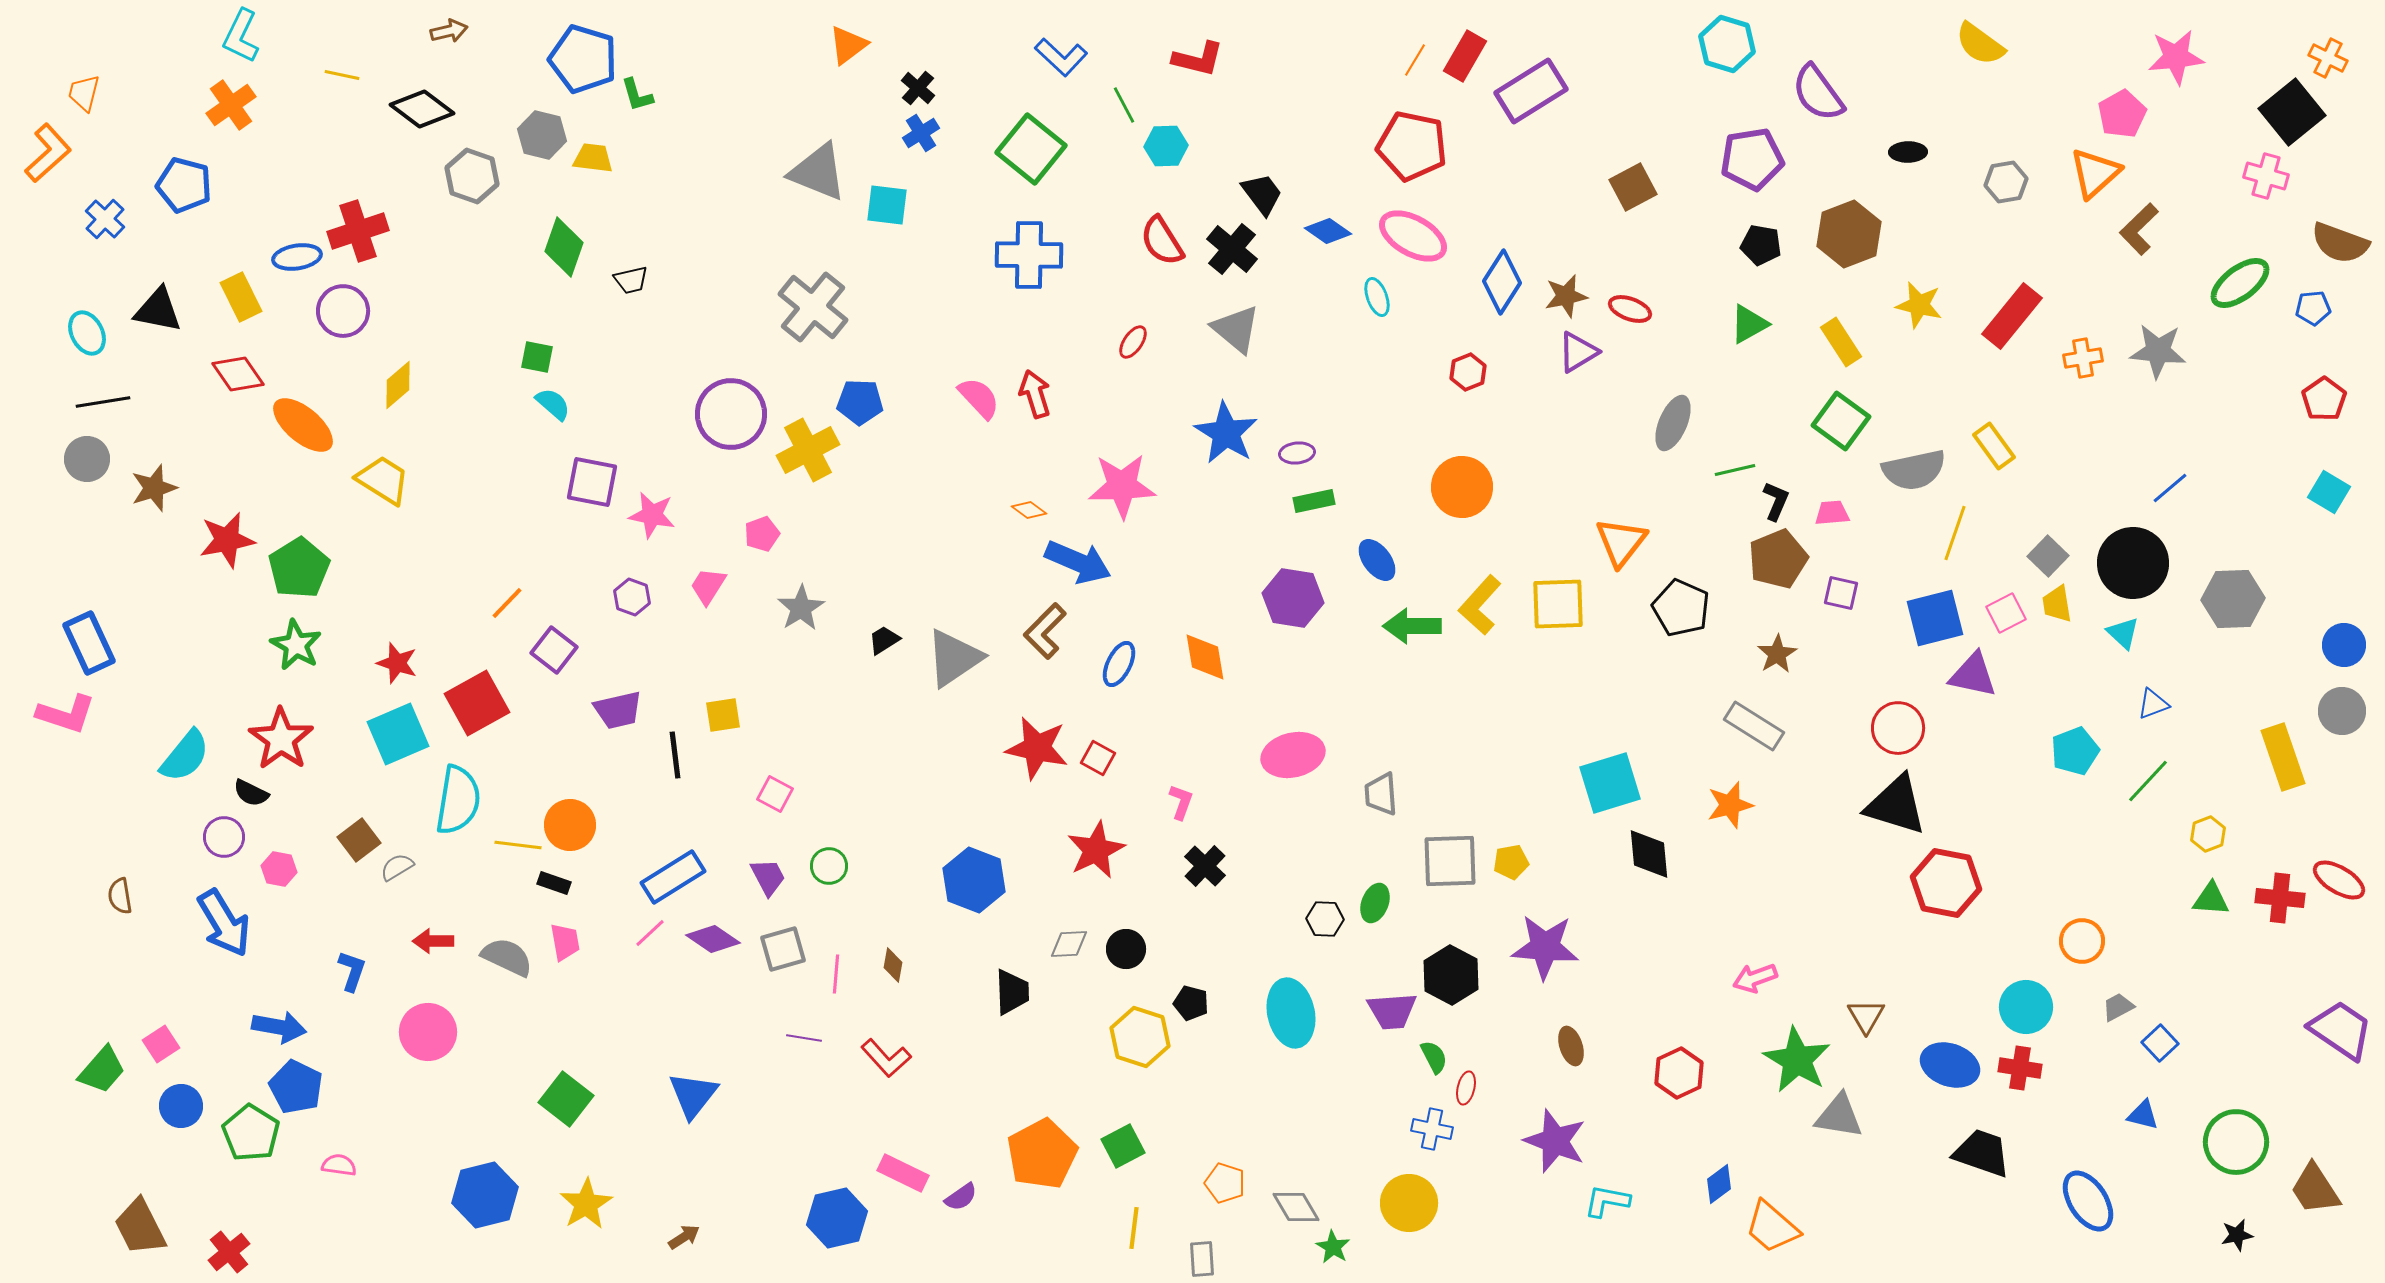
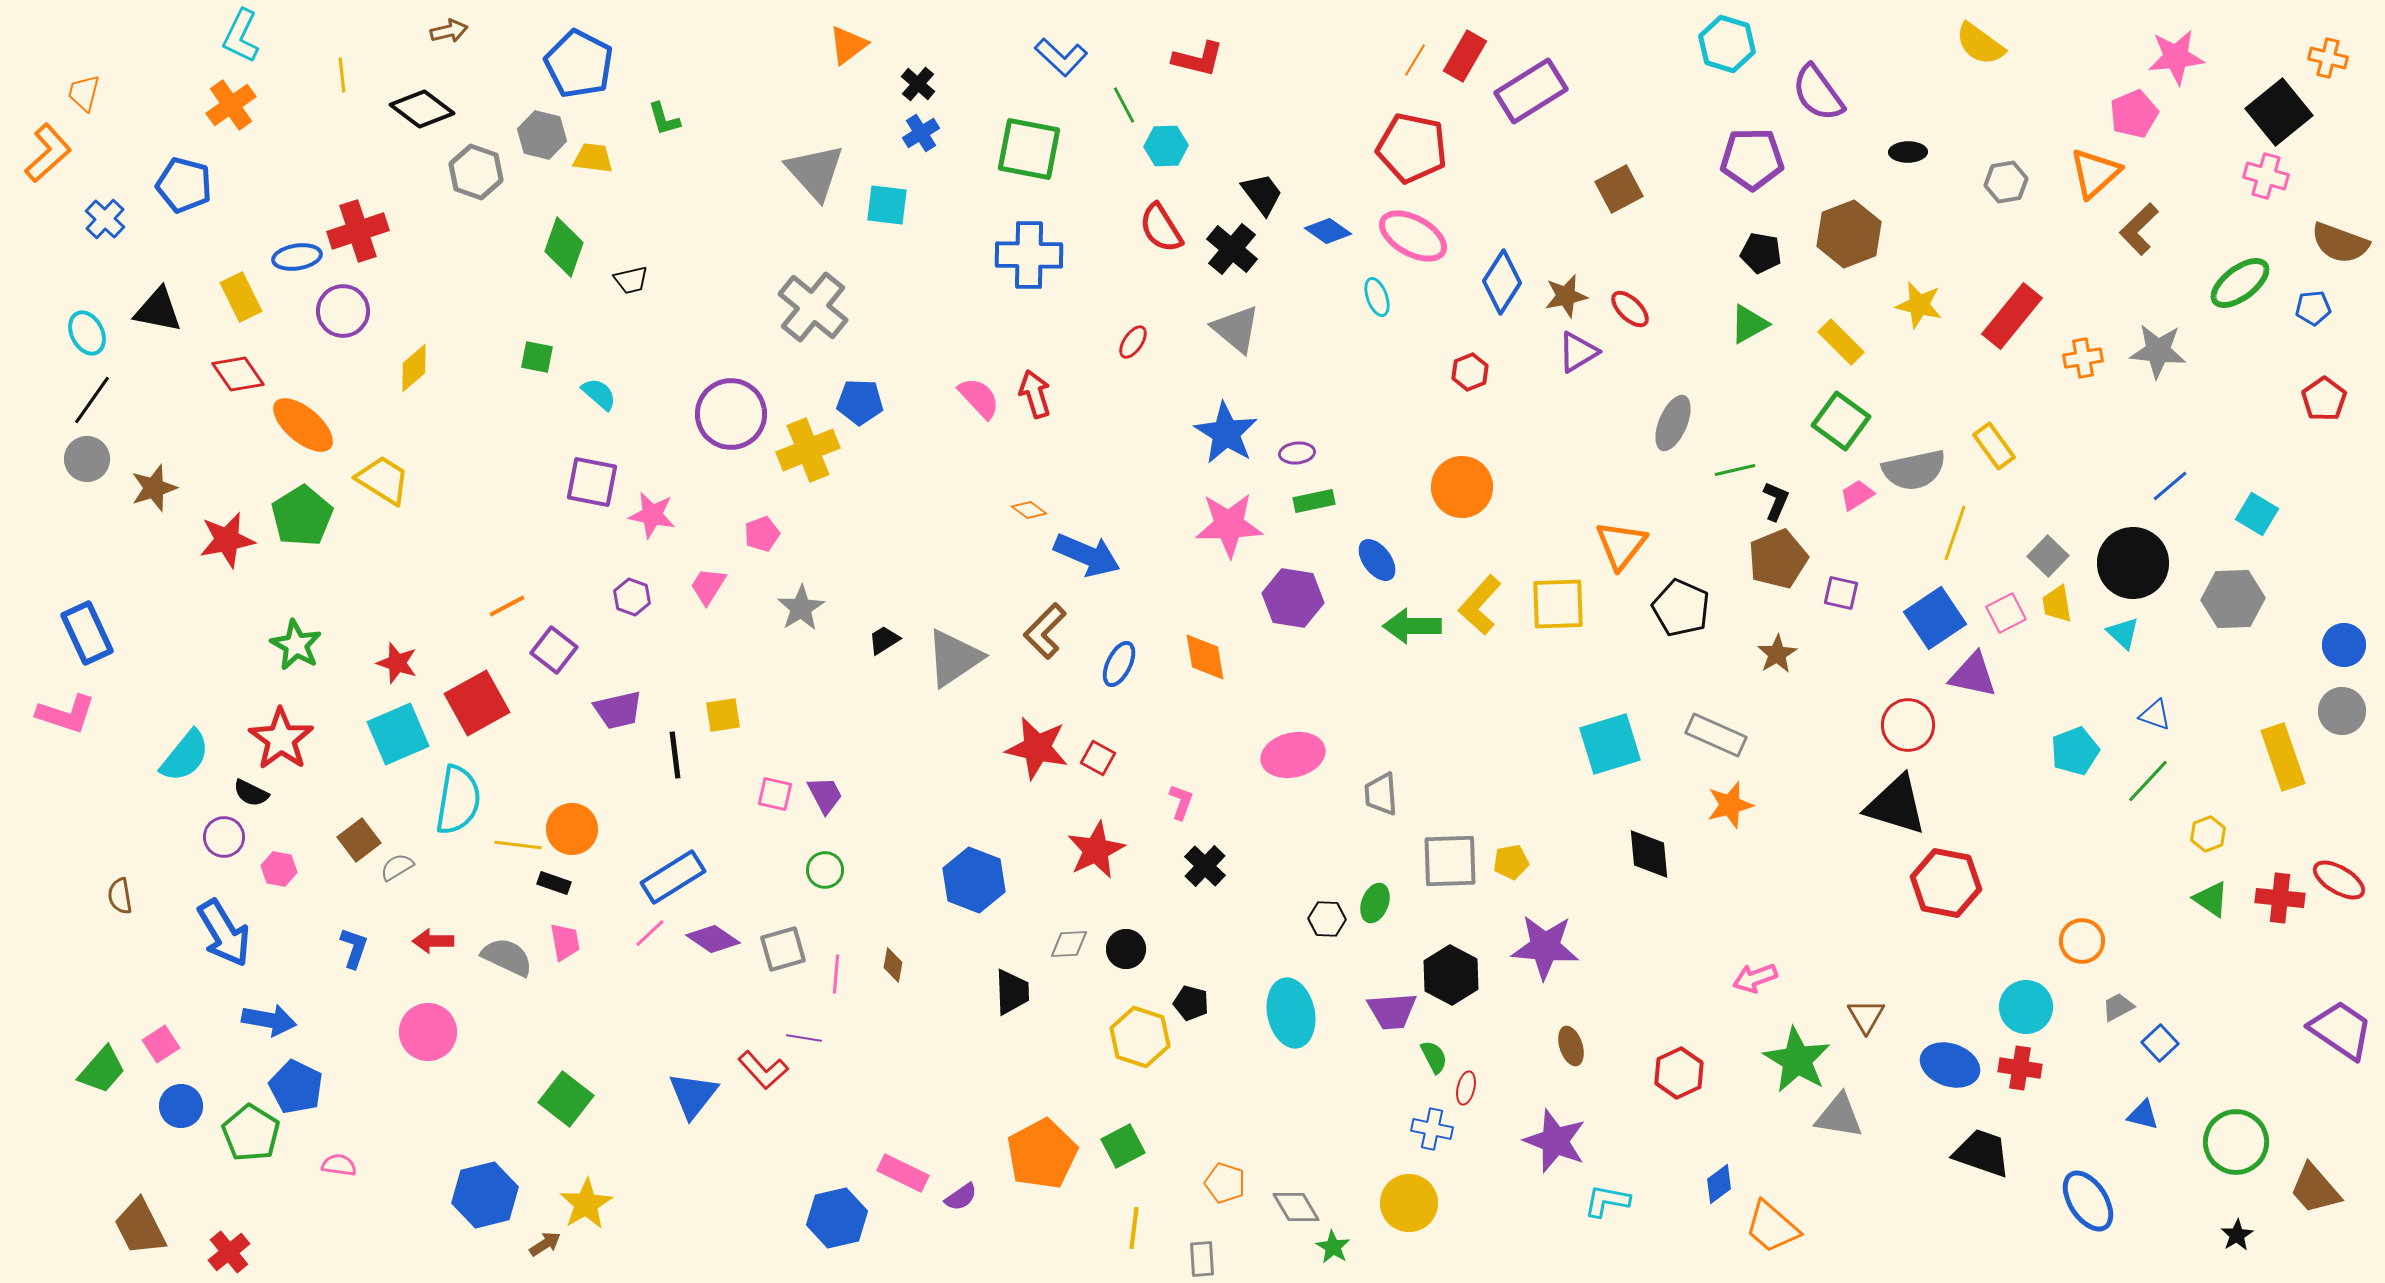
orange cross at (2328, 58): rotated 12 degrees counterclockwise
blue pentagon at (583, 59): moved 4 px left, 5 px down; rotated 10 degrees clockwise
yellow line at (342, 75): rotated 72 degrees clockwise
black cross at (918, 88): moved 4 px up
green L-shape at (637, 95): moved 27 px right, 24 px down
black square at (2292, 112): moved 13 px left
pink pentagon at (2122, 114): moved 12 px right; rotated 6 degrees clockwise
red pentagon at (1412, 146): moved 2 px down
green square at (1031, 149): moved 2 px left; rotated 28 degrees counterclockwise
purple pentagon at (1752, 159): rotated 8 degrees clockwise
gray triangle at (818, 172): moved 3 px left; rotated 26 degrees clockwise
gray hexagon at (472, 176): moved 4 px right, 4 px up
brown square at (1633, 187): moved 14 px left, 2 px down
red semicircle at (1162, 241): moved 1 px left, 13 px up
black pentagon at (1761, 245): moved 8 px down
red ellipse at (1630, 309): rotated 24 degrees clockwise
yellow rectangle at (1841, 342): rotated 12 degrees counterclockwise
red hexagon at (1468, 372): moved 2 px right
yellow diamond at (398, 385): moved 16 px right, 17 px up
black line at (103, 402): moved 11 px left, 2 px up; rotated 46 degrees counterclockwise
cyan semicircle at (553, 404): moved 46 px right, 10 px up
yellow cross at (808, 450): rotated 6 degrees clockwise
pink star at (1122, 486): moved 107 px right, 39 px down
blue line at (2170, 488): moved 2 px up
cyan square at (2329, 492): moved 72 px left, 22 px down
pink trapezoid at (1832, 513): moved 25 px right, 18 px up; rotated 27 degrees counterclockwise
orange triangle at (1621, 542): moved 3 px down
blue arrow at (1078, 562): moved 9 px right, 7 px up
green pentagon at (299, 568): moved 3 px right, 52 px up
orange line at (507, 603): moved 3 px down; rotated 18 degrees clockwise
blue square at (1935, 618): rotated 20 degrees counterclockwise
blue rectangle at (89, 643): moved 2 px left, 10 px up
blue triangle at (2153, 704): moved 2 px right, 11 px down; rotated 40 degrees clockwise
gray rectangle at (1754, 726): moved 38 px left, 9 px down; rotated 8 degrees counterclockwise
red circle at (1898, 728): moved 10 px right, 3 px up
cyan square at (1610, 783): moved 39 px up
pink square at (775, 794): rotated 15 degrees counterclockwise
orange circle at (570, 825): moved 2 px right, 4 px down
green circle at (829, 866): moved 4 px left, 4 px down
purple trapezoid at (768, 877): moved 57 px right, 82 px up
green triangle at (2211, 899): rotated 30 degrees clockwise
black hexagon at (1325, 919): moved 2 px right
blue arrow at (224, 923): moved 10 px down
blue L-shape at (352, 971): moved 2 px right, 23 px up
blue arrow at (279, 1027): moved 10 px left, 7 px up
red L-shape at (886, 1058): moved 123 px left, 12 px down
brown trapezoid at (2315, 1189): rotated 8 degrees counterclockwise
black star at (2237, 1235): rotated 20 degrees counterclockwise
brown arrow at (684, 1237): moved 139 px left, 7 px down
